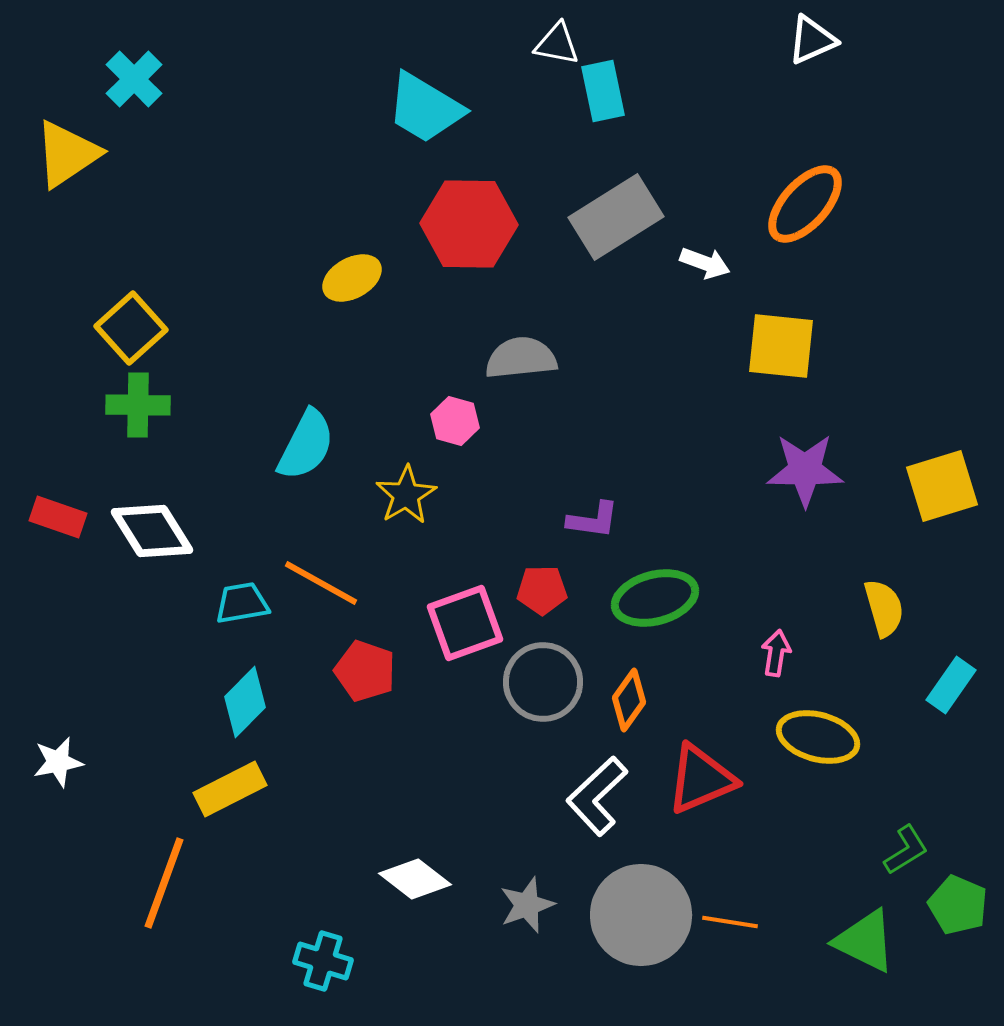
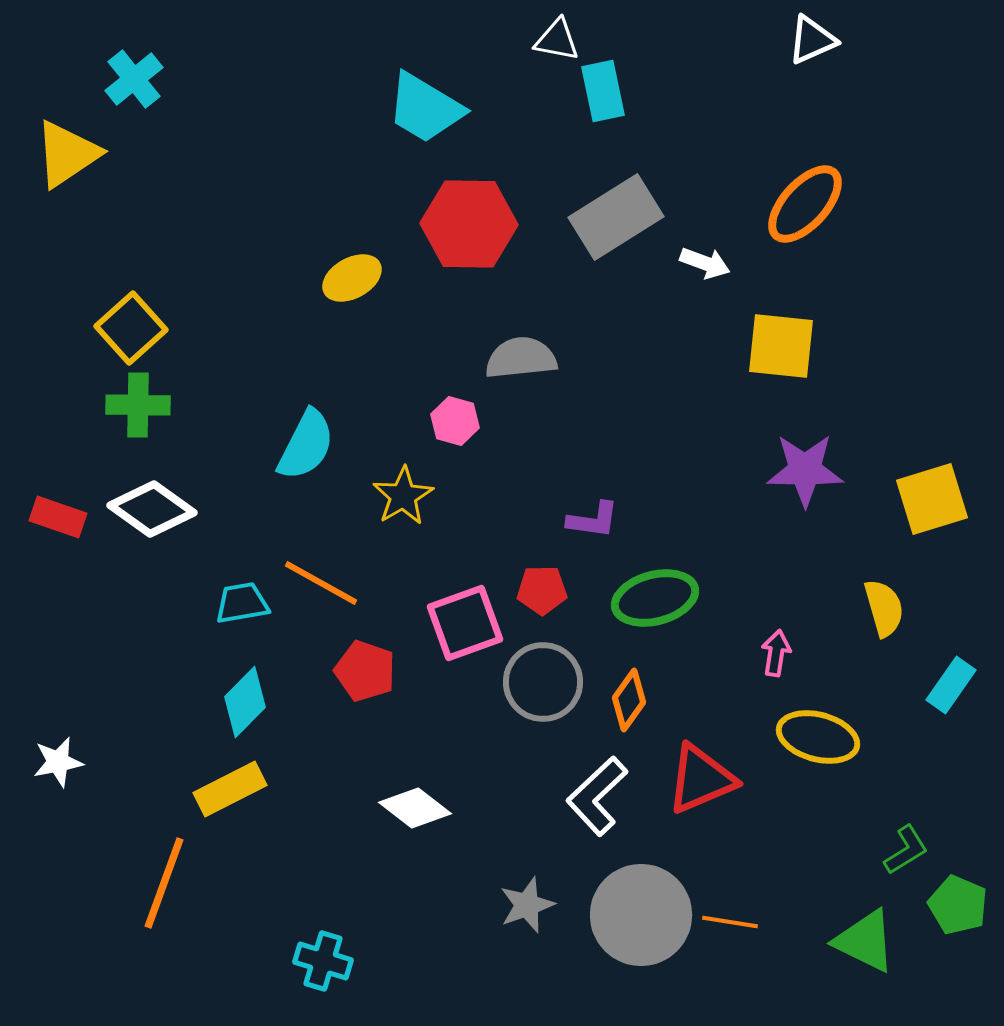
white triangle at (557, 44): moved 4 px up
cyan cross at (134, 79): rotated 6 degrees clockwise
yellow square at (942, 486): moved 10 px left, 13 px down
yellow star at (406, 495): moved 3 px left, 1 px down
white diamond at (152, 531): moved 22 px up; rotated 22 degrees counterclockwise
white diamond at (415, 879): moved 71 px up
